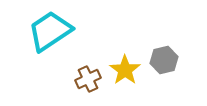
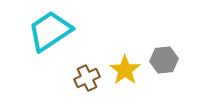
gray hexagon: rotated 8 degrees clockwise
brown cross: moved 1 px left, 1 px up
